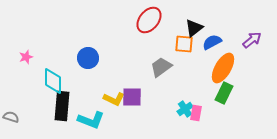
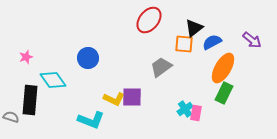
purple arrow: rotated 78 degrees clockwise
cyan diamond: moved 1 px up; rotated 36 degrees counterclockwise
black rectangle: moved 32 px left, 6 px up
